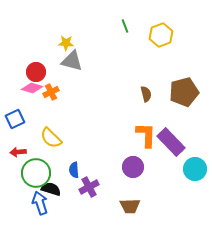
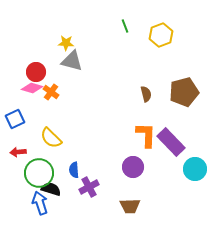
orange cross: rotated 28 degrees counterclockwise
green circle: moved 3 px right
